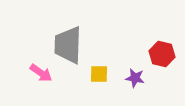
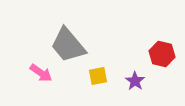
gray trapezoid: rotated 42 degrees counterclockwise
yellow square: moved 1 px left, 2 px down; rotated 12 degrees counterclockwise
purple star: moved 3 px down; rotated 24 degrees clockwise
